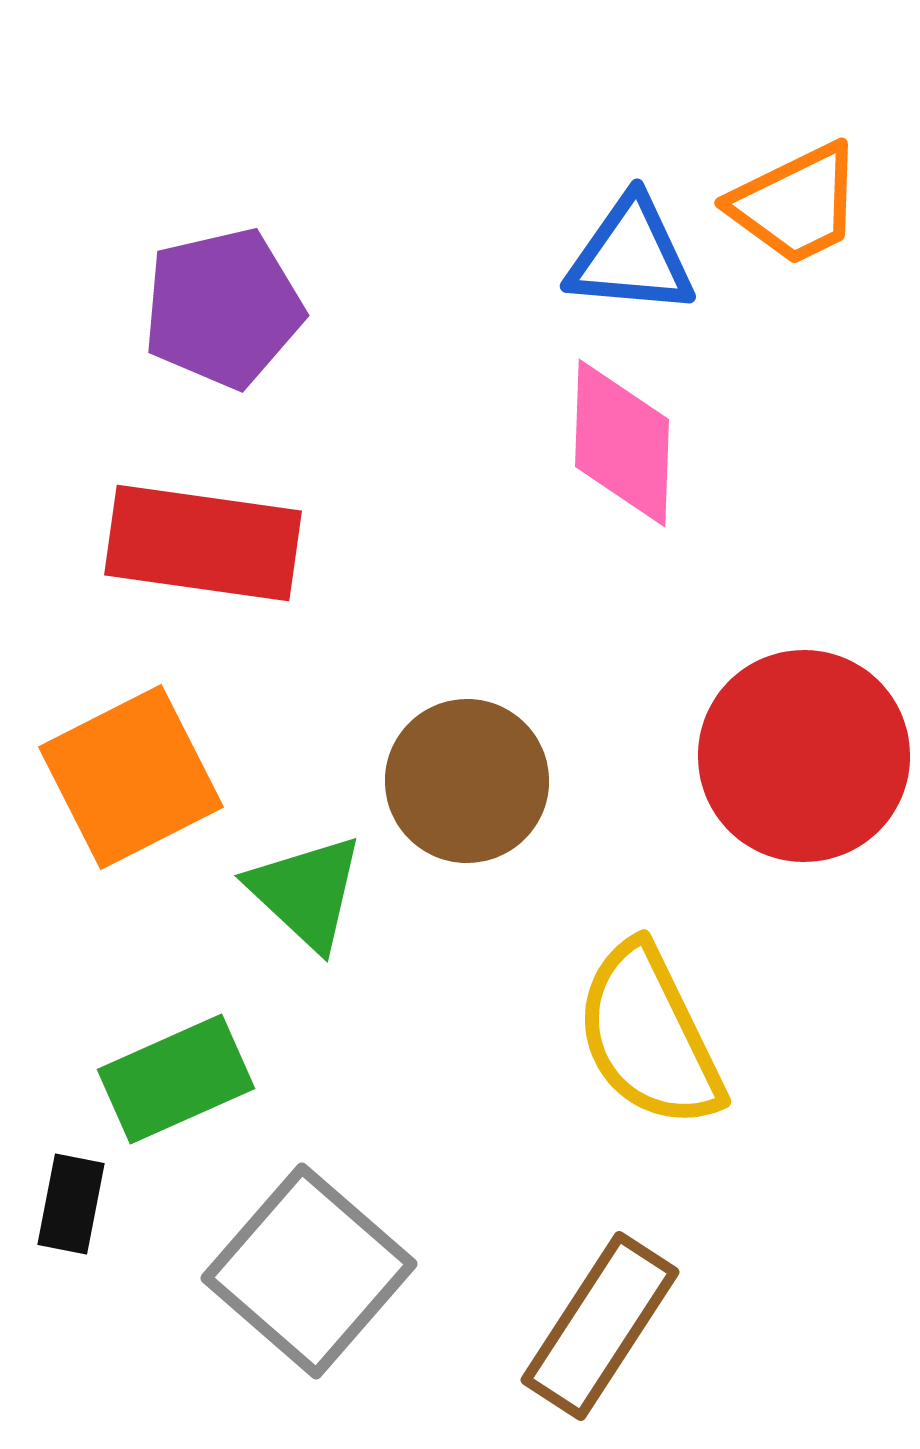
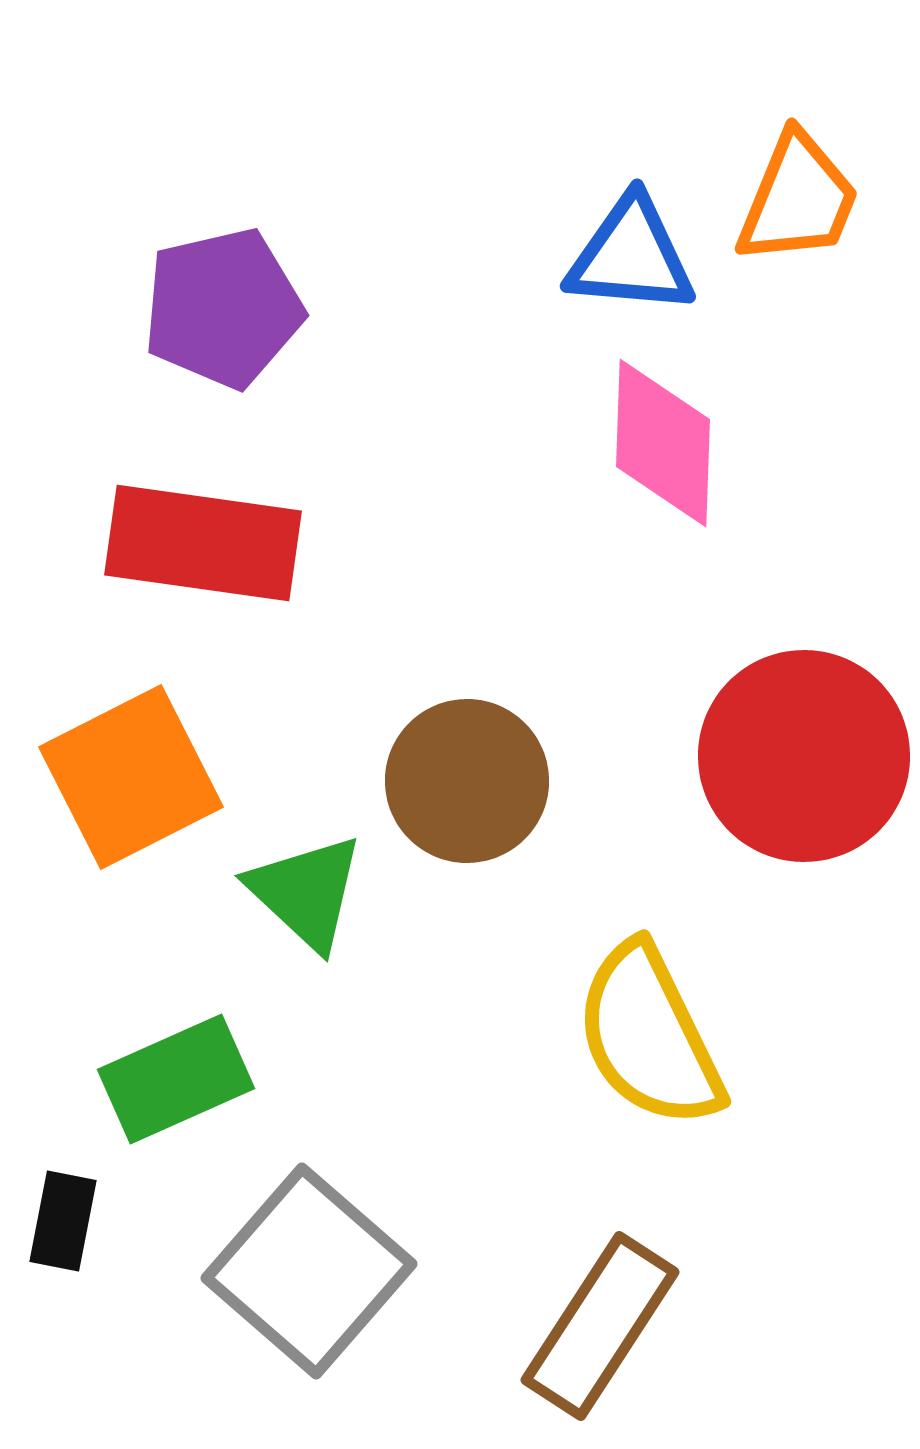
orange trapezoid: moved 2 px right, 5 px up; rotated 42 degrees counterclockwise
pink diamond: moved 41 px right
black rectangle: moved 8 px left, 17 px down
